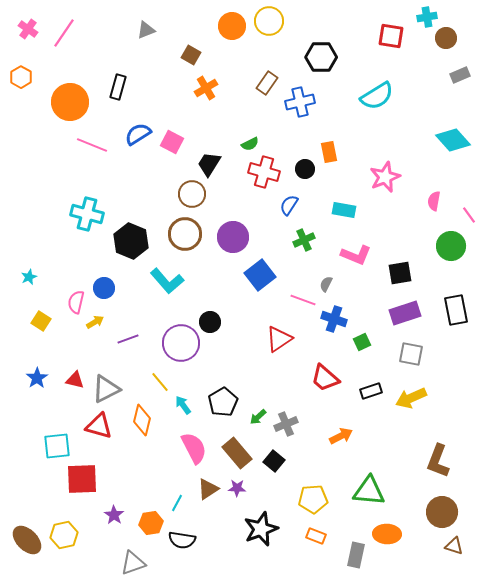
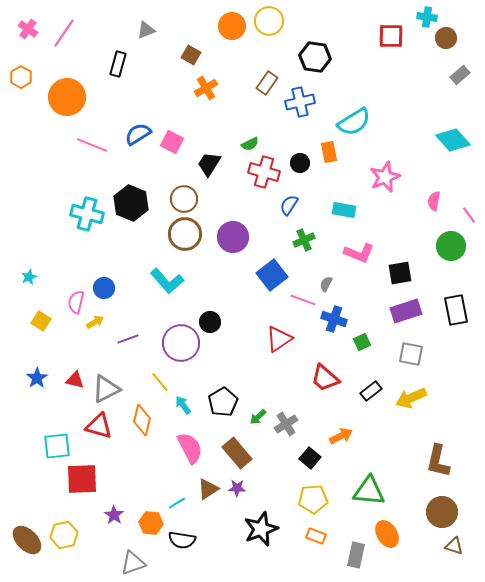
cyan cross at (427, 17): rotated 18 degrees clockwise
red square at (391, 36): rotated 8 degrees counterclockwise
black hexagon at (321, 57): moved 6 px left; rotated 8 degrees clockwise
gray rectangle at (460, 75): rotated 18 degrees counterclockwise
black rectangle at (118, 87): moved 23 px up
cyan semicircle at (377, 96): moved 23 px left, 26 px down
orange circle at (70, 102): moved 3 px left, 5 px up
black circle at (305, 169): moved 5 px left, 6 px up
brown circle at (192, 194): moved 8 px left, 5 px down
black hexagon at (131, 241): moved 38 px up
pink L-shape at (356, 255): moved 3 px right, 2 px up
blue square at (260, 275): moved 12 px right
purple rectangle at (405, 313): moved 1 px right, 2 px up
black rectangle at (371, 391): rotated 20 degrees counterclockwise
gray cross at (286, 424): rotated 10 degrees counterclockwise
pink semicircle at (194, 448): moved 4 px left
black square at (274, 461): moved 36 px right, 3 px up
brown L-shape at (438, 461): rotated 8 degrees counterclockwise
cyan line at (177, 503): rotated 30 degrees clockwise
orange hexagon at (151, 523): rotated 15 degrees clockwise
orange ellipse at (387, 534): rotated 56 degrees clockwise
